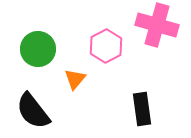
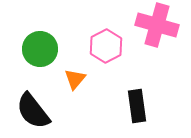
green circle: moved 2 px right
black rectangle: moved 5 px left, 3 px up
